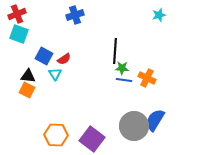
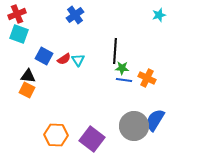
blue cross: rotated 18 degrees counterclockwise
cyan triangle: moved 23 px right, 14 px up
